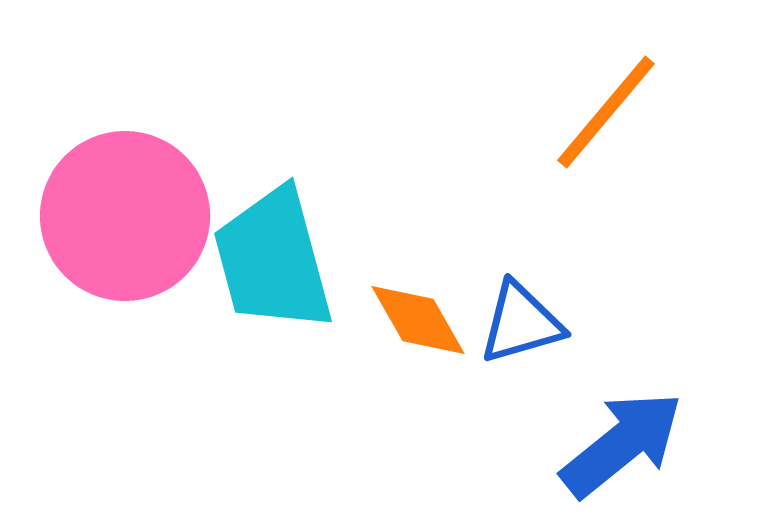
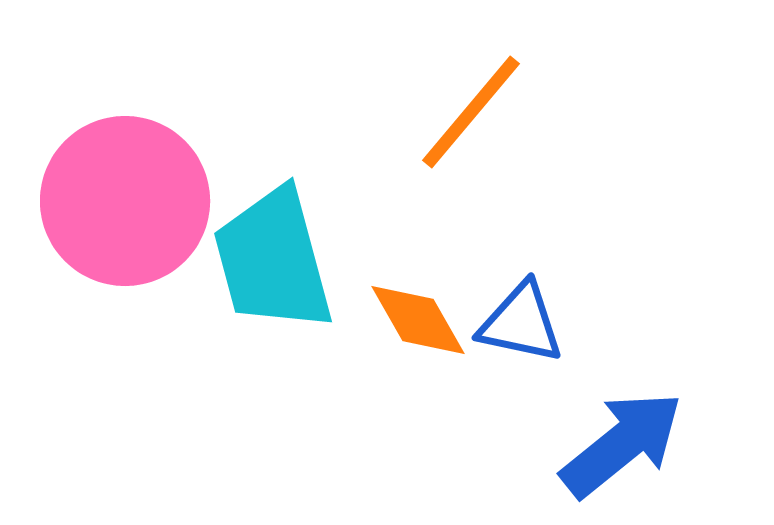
orange line: moved 135 px left
pink circle: moved 15 px up
blue triangle: rotated 28 degrees clockwise
